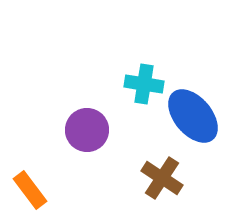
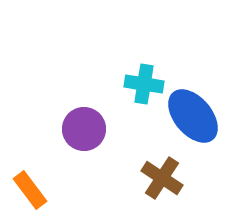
purple circle: moved 3 px left, 1 px up
